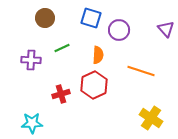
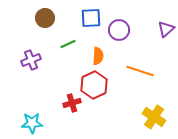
blue square: rotated 20 degrees counterclockwise
purple triangle: rotated 30 degrees clockwise
green line: moved 6 px right, 4 px up
orange semicircle: moved 1 px down
purple cross: rotated 24 degrees counterclockwise
orange line: moved 1 px left
red cross: moved 11 px right, 9 px down
yellow cross: moved 3 px right, 1 px up
